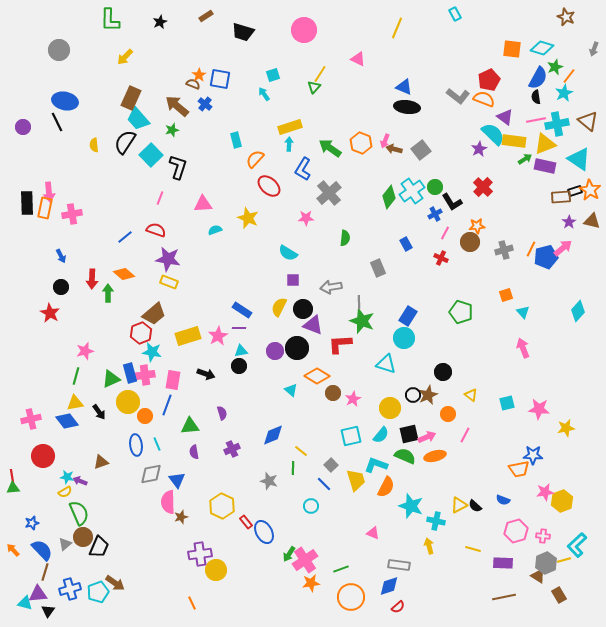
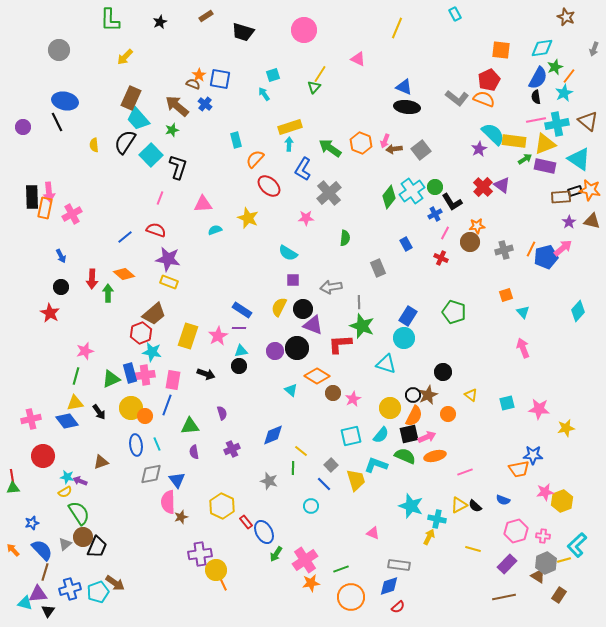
cyan diamond at (542, 48): rotated 25 degrees counterclockwise
orange square at (512, 49): moved 11 px left, 1 px down
gray L-shape at (458, 96): moved 1 px left, 2 px down
purple triangle at (505, 117): moved 3 px left, 68 px down
brown arrow at (394, 149): rotated 21 degrees counterclockwise
orange star at (590, 190): rotated 20 degrees counterclockwise
black rectangle at (27, 203): moved 5 px right, 6 px up
pink cross at (72, 214): rotated 18 degrees counterclockwise
green pentagon at (461, 312): moved 7 px left
green star at (362, 321): moved 5 px down
yellow rectangle at (188, 336): rotated 55 degrees counterclockwise
yellow circle at (128, 402): moved 3 px right, 6 px down
pink line at (465, 435): moved 37 px down; rotated 42 degrees clockwise
orange semicircle at (386, 487): moved 28 px right, 71 px up
green semicircle at (79, 513): rotated 10 degrees counterclockwise
cyan cross at (436, 521): moved 1 px right, 2 px up
yellow arrow at (429, 546): moved 9 px up; rotated 42 degrees clockwise
black trapezoid at (99, 547): moved 2 px left
green arrow at (289, 554): moved 13 px left
purple rectangle at (503, 563): moved 4 px right, 1 px down; rotated 48 degrees counterclockwise
brown rectangle at (559, 595): rotated 63 degrees clockwise
orange line at (192, 603): moved 31 px right, 19 px up
